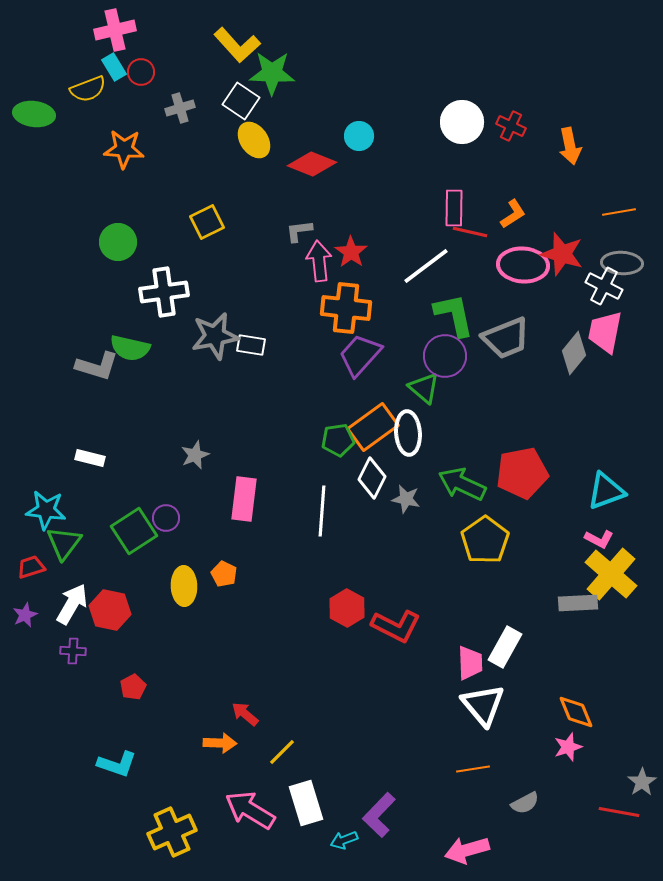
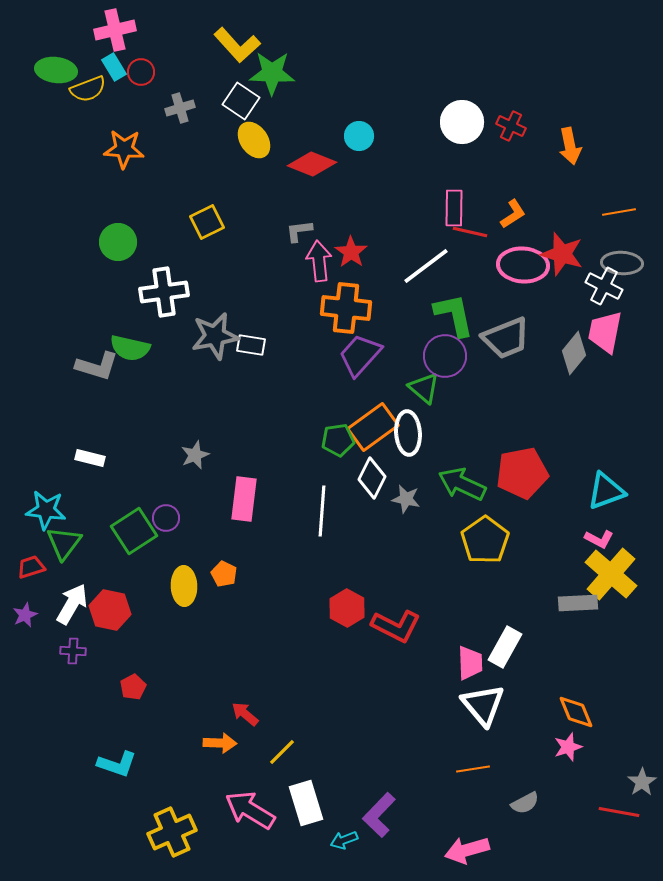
green ellipse at (34, 114): moved 22 px right, 44 px up
